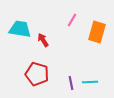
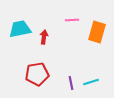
pink line: rotated 56 degrees clockwise
cyan trapezoid: rotated 20 degrees counterclockwise
red arrow: moved 1 px right, 3 px up; rotated 40 degrees clockwise
red pentagon: rotated 25 degrees counterclockwise
cyan line: moved 1 px right; rotated 14 degrees counterclockwise
